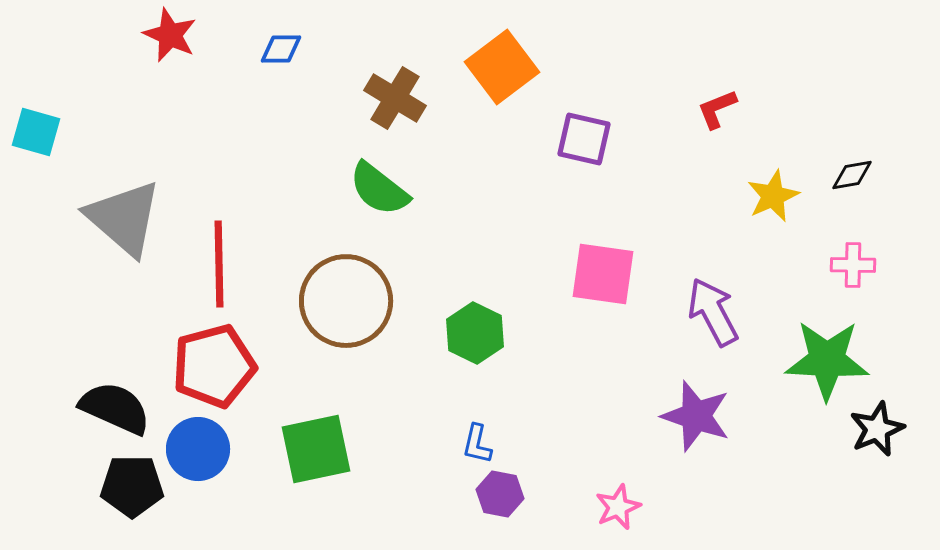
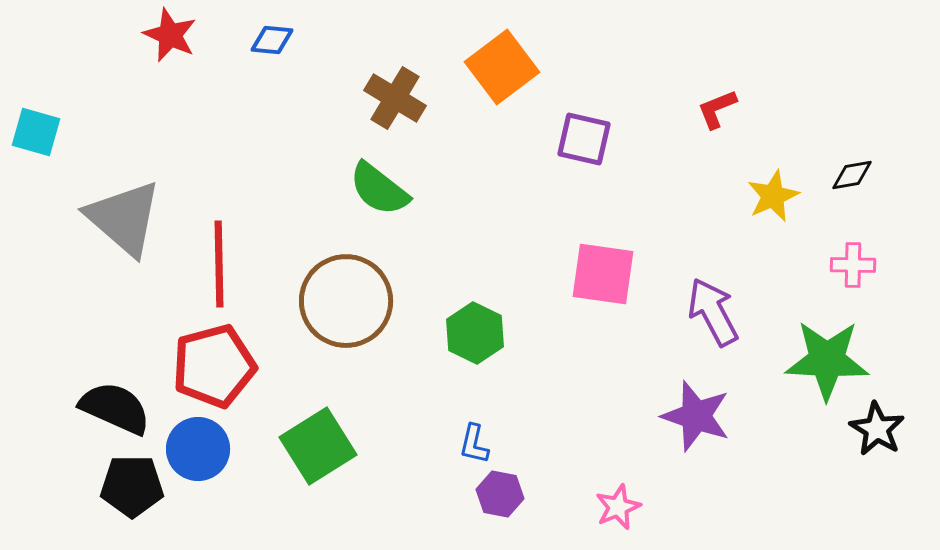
blue diamond: moved 9 px left, 9 px up; rotated 6 degrees clockwise
black star: rotated 18 degrees counterclockwise
blue L-shape: moved 3 px left
green square: moved 2 px right, 3 px up; rotated 20 degrees counterclockwise
